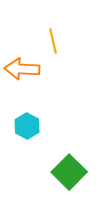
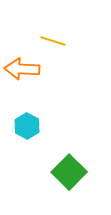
yellow line: rotated 60 degrees counterclockwise
